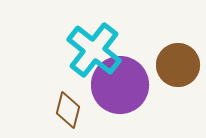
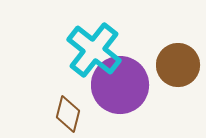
brown diamond: moved 4 px down
